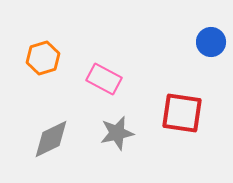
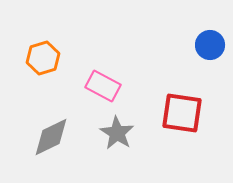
blue circle: moved 1 px left, 3 px down
pink rectangle: moved 1 px left, 7 px down
gray star: rotated 28 degrees counterclockwise
gray diamond: moved 2 px up
